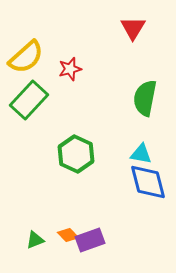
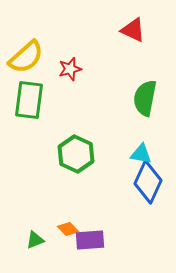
red triangle: moved 2 px down; rotated 36 degrees counterclockwise
green rectangle: rotated 36 degrees counterclockwise
blue diamond: rotated 39 degrees clockwise
orange diamond: moved 6 px up
purple rectangle: rotated 16 degrees clockwise
